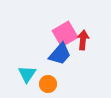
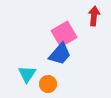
pink square: moved 1 px left
red arrow: moved 11 px right, 24 px up
